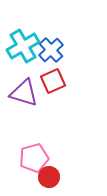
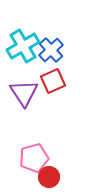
purple triangle: rotated 40 degrees clockwise
